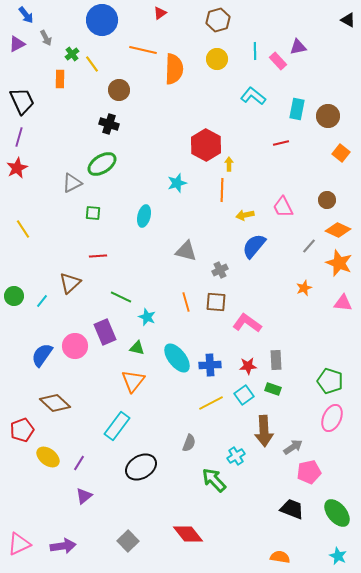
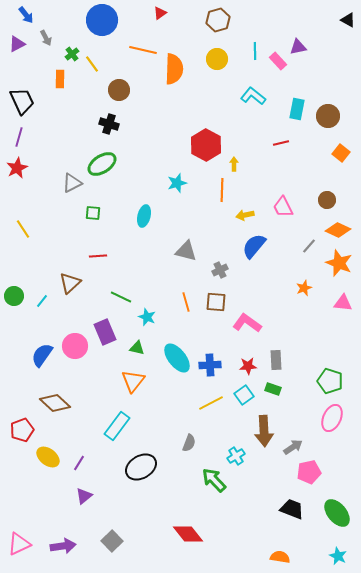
yellow arrow at (229, 164): moved 5 px right
gray square at (128, 541): moved 16 px left
